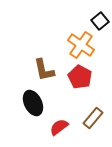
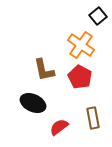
black square: moved 2 px left, 5 px up
black ellipse: rotated 40 degrees counterclockwise
brown rectangle: rotated 50 degrees counterclockwise
